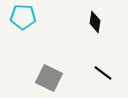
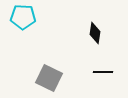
black diamond: moved 11 px down
black line: moved 1 px up; rotated 36 degrees counterclockwise
